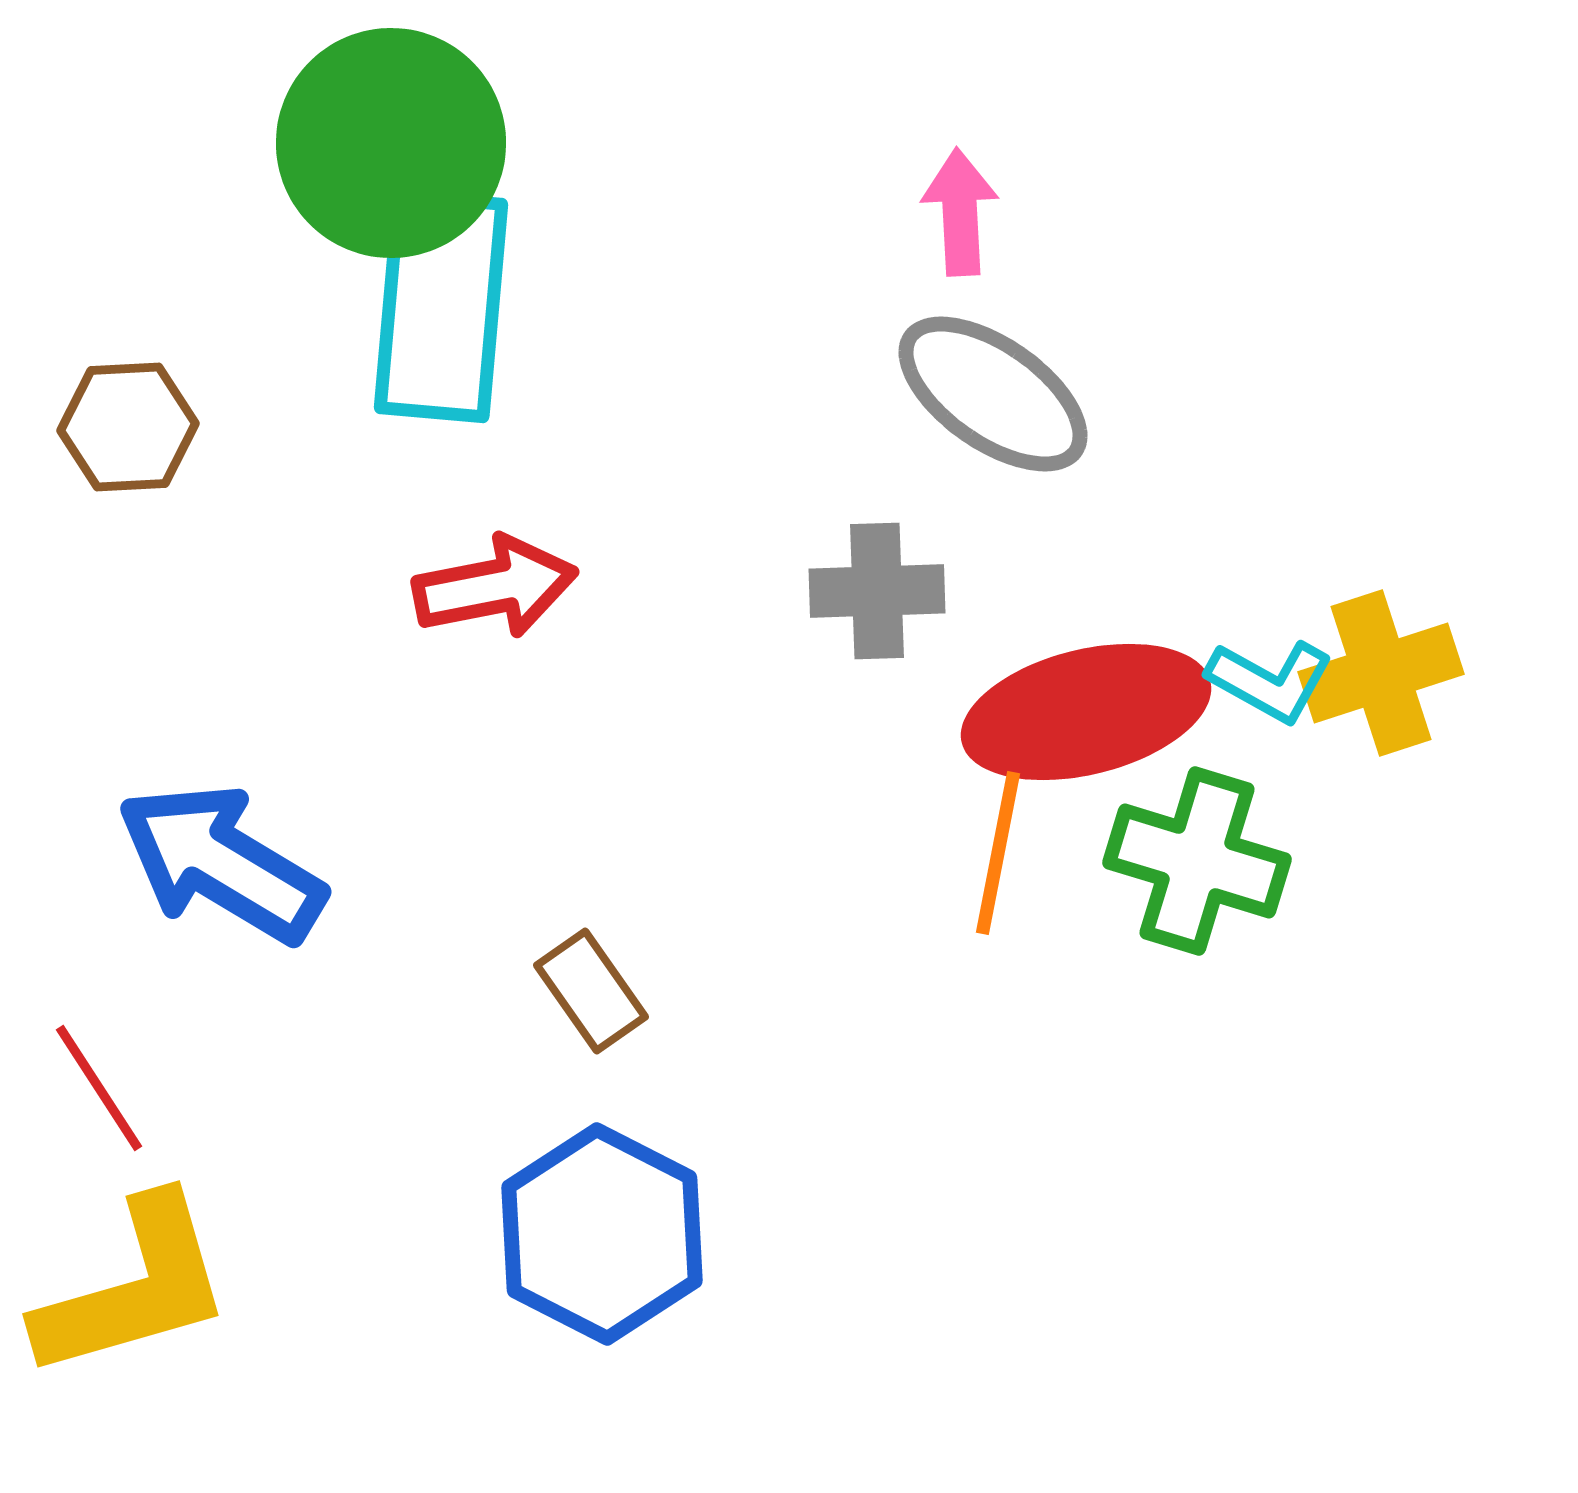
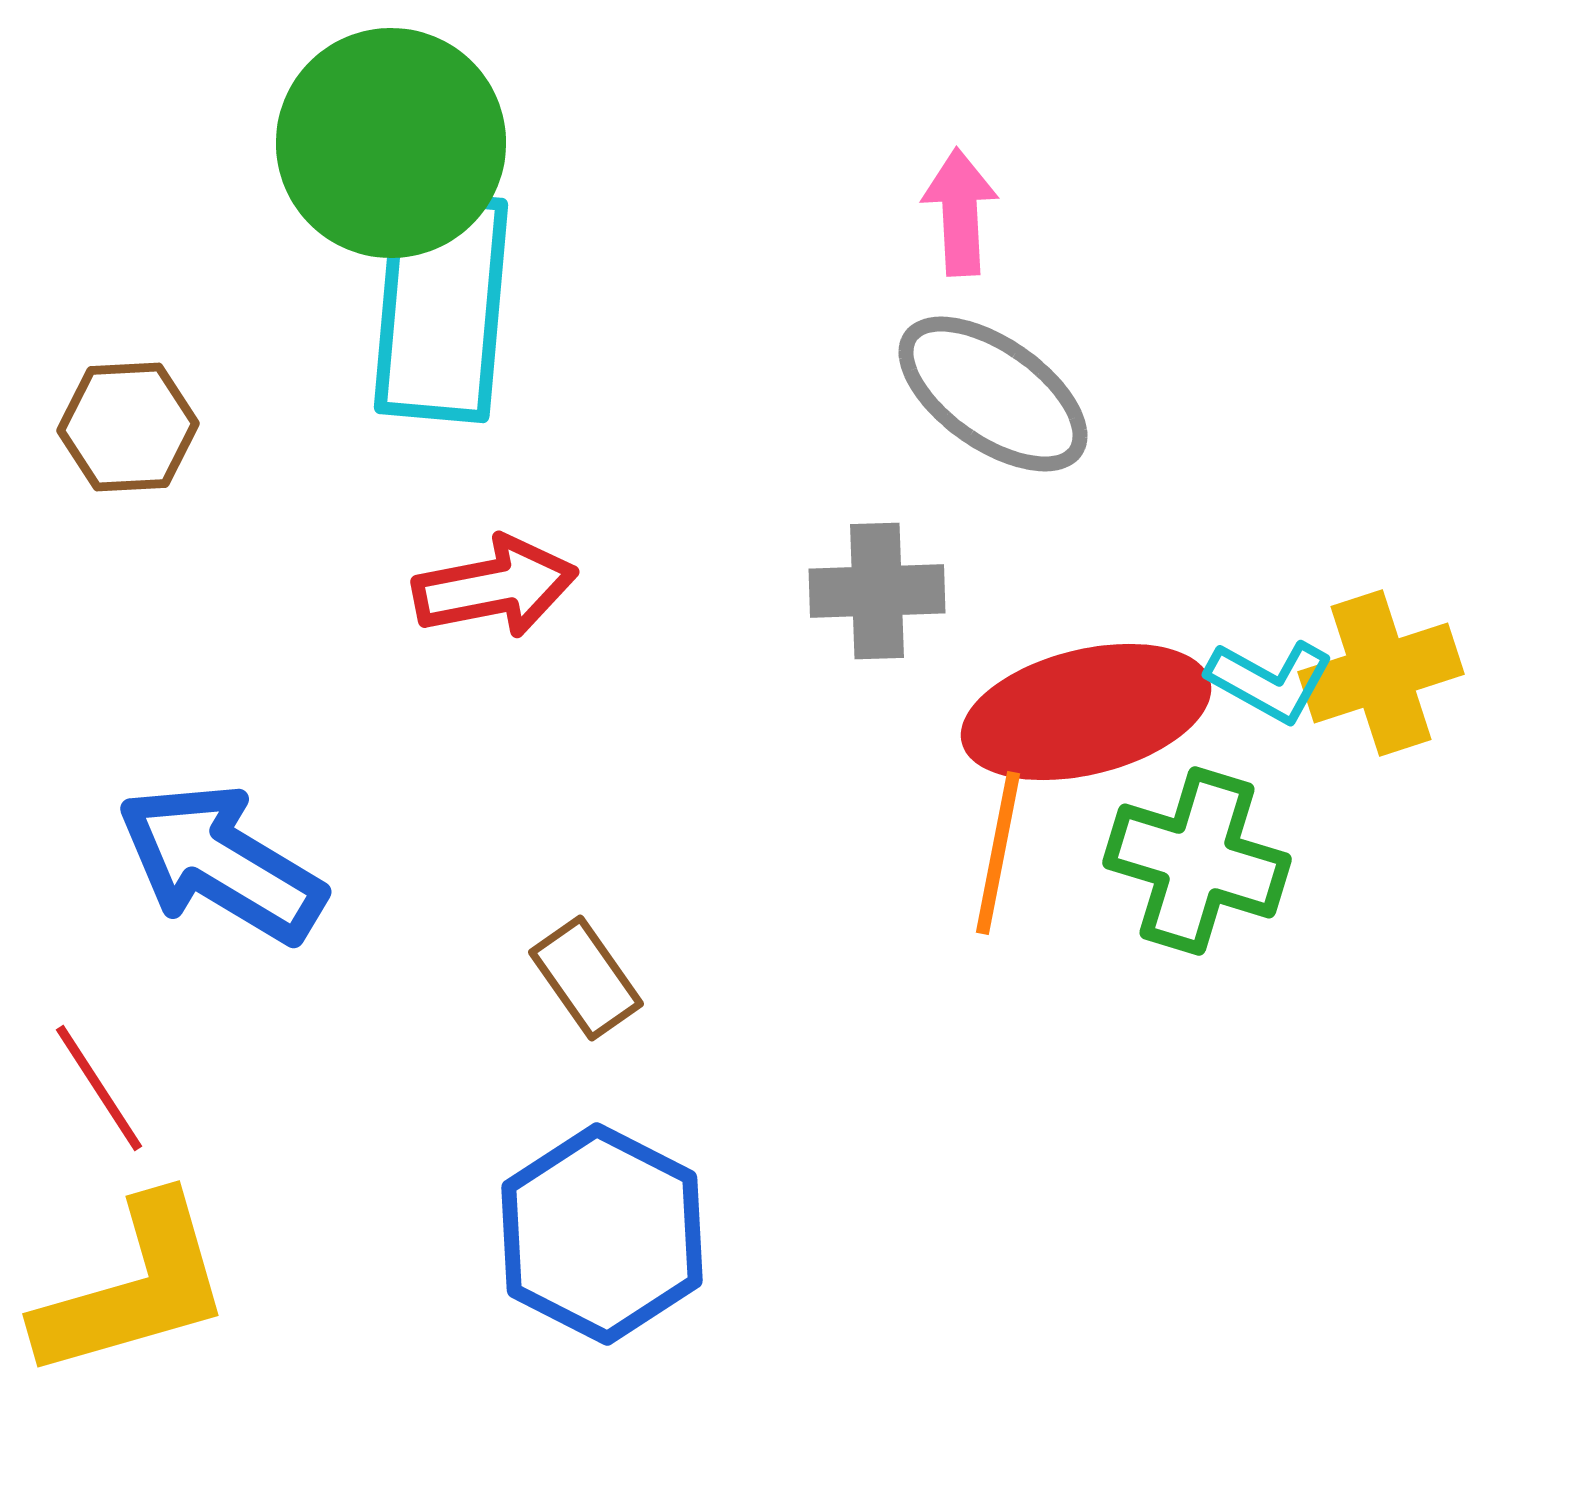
brown rectangle: moved 5 px left, 13 px up
